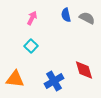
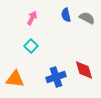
blue cross: moved 2 px right, 4 px up; rotated 12 degrees clockwise
